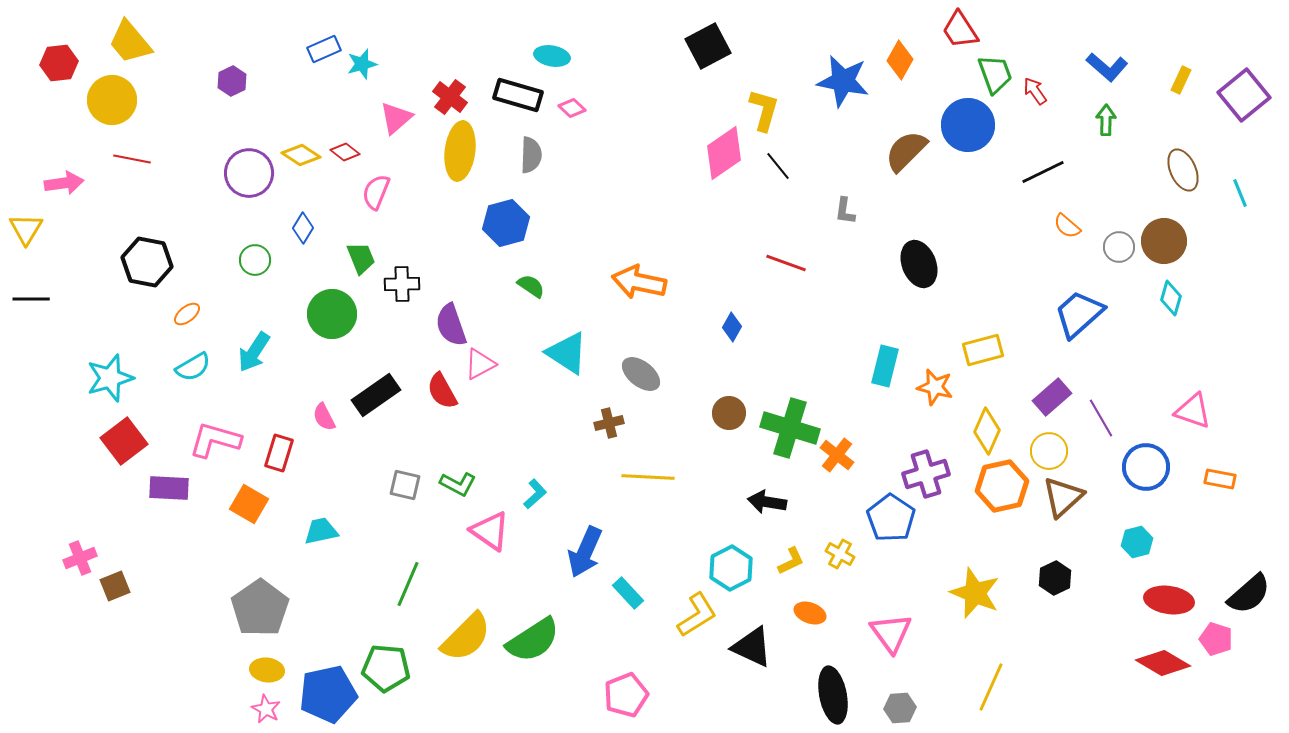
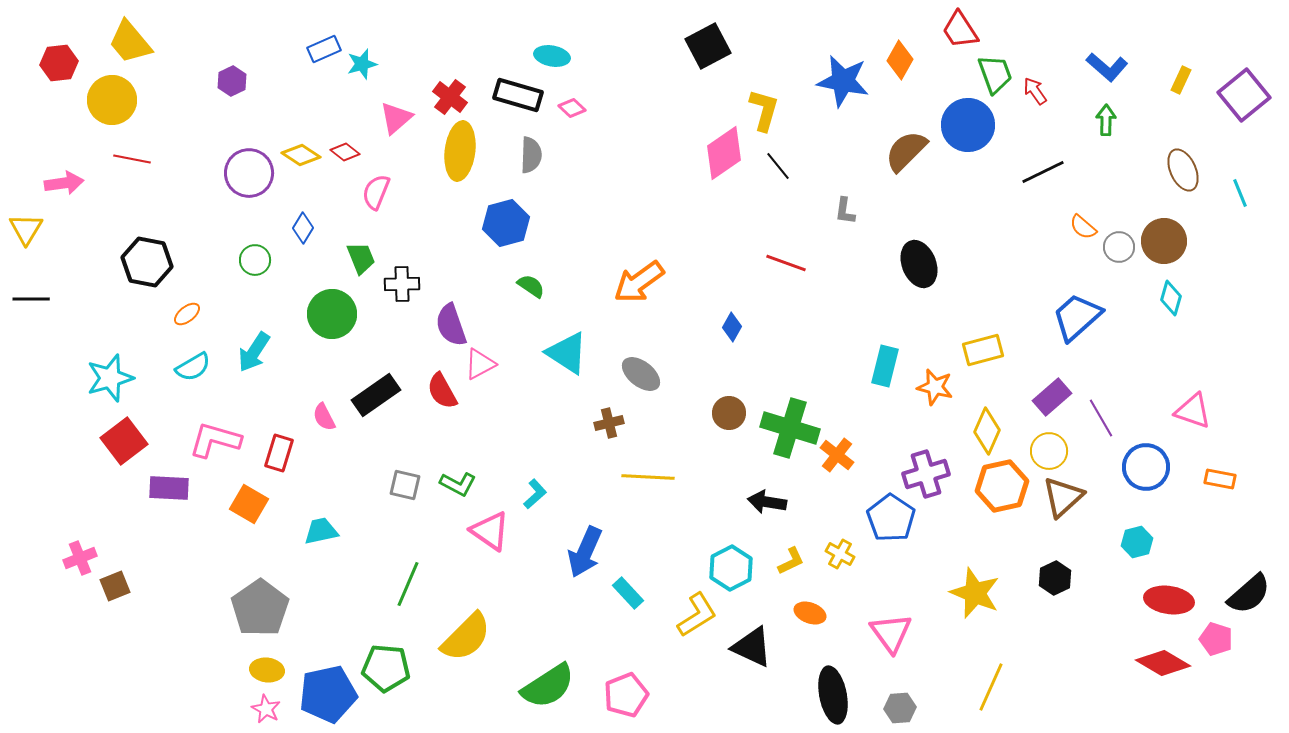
orange semicircle at (1067, 226): moved 16 px right, 1 px down
orange arrow at (639, 282): rotated 48 degrees counterclockwise
blue trapezoid at (1079, 314): moved 2 px left, 3 px down
green semicircle at (533, 640): moved 15 px right, 46 px down
